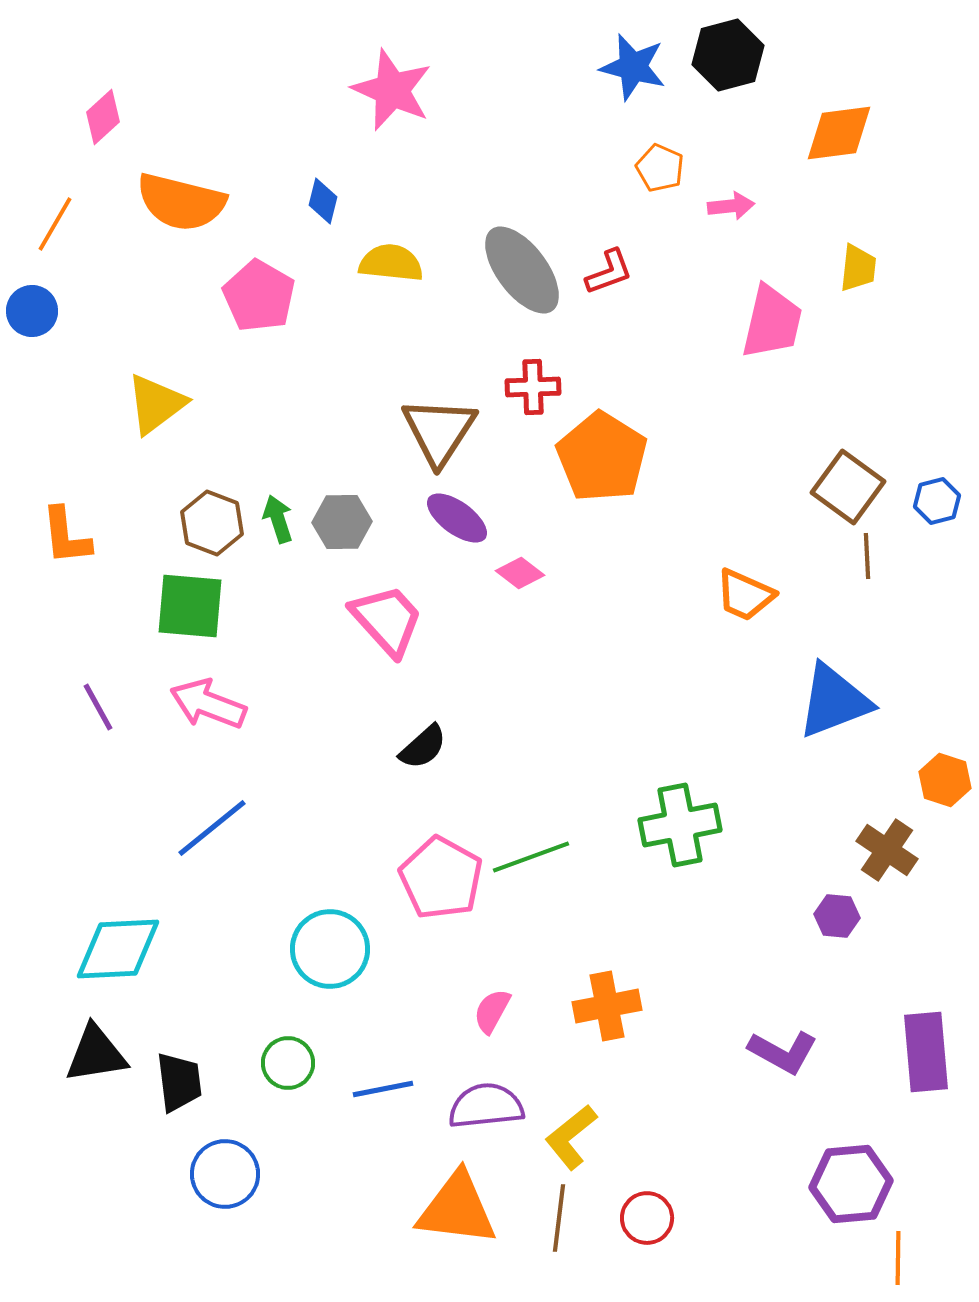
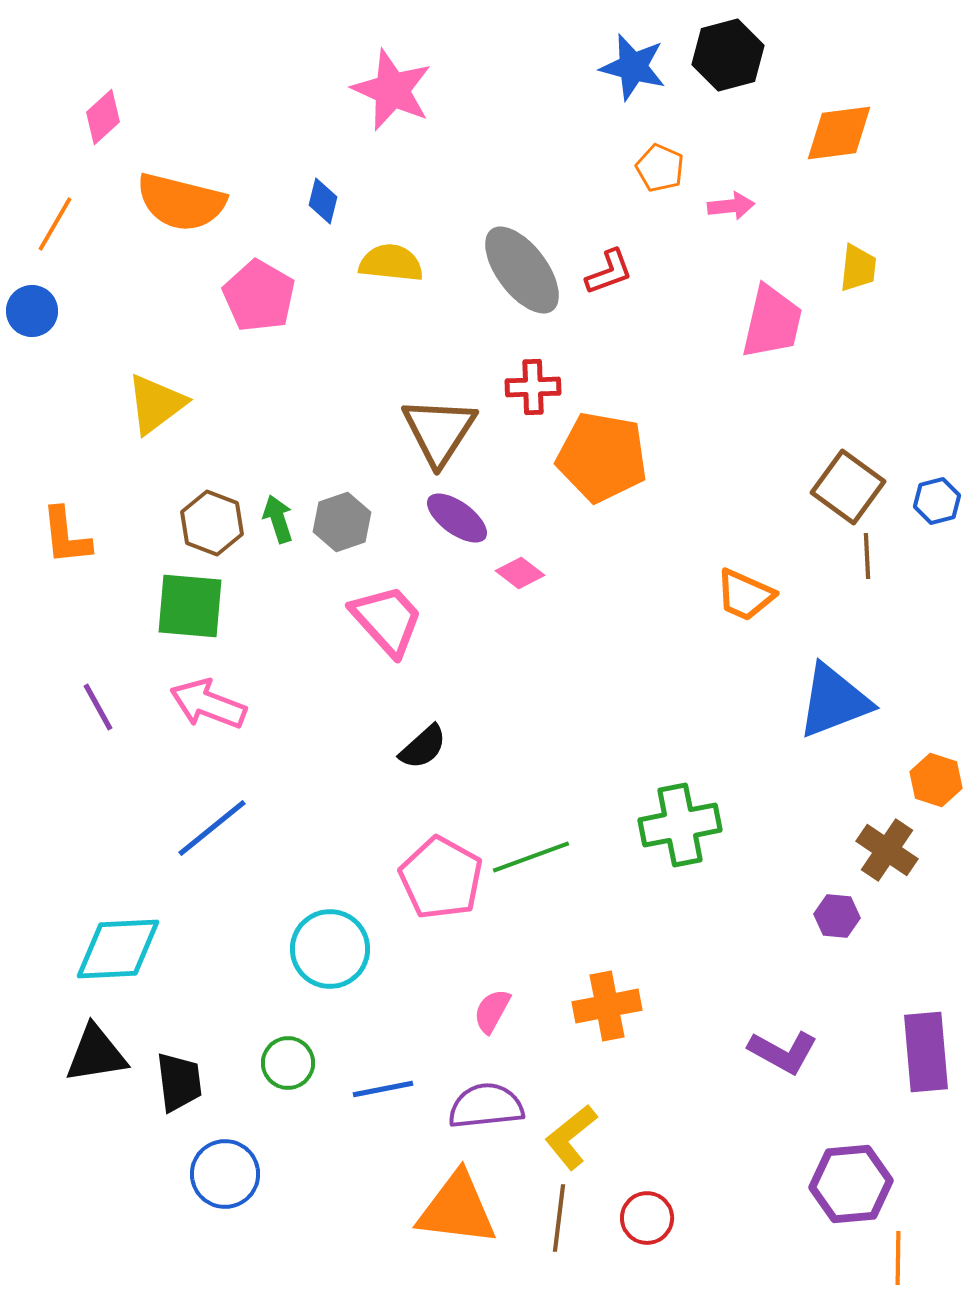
orange pentagon at (602, 457): rotated 22 degrees counterclockwise
gray hexagon at (342, 522): rotated 18 degrees counterclockwise
orange hexagon at (945, 780): moved 9 px left
